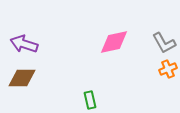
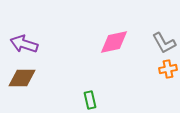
orange cross: rotated 12 degrees clockwise
